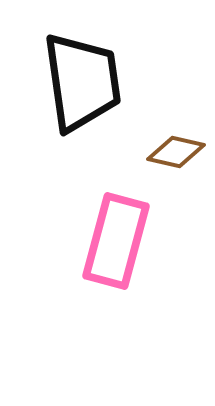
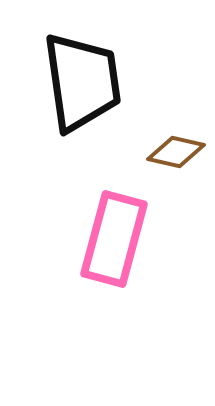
pink rectangle: moved 2 px left, 2 px up
